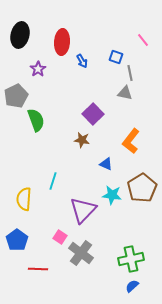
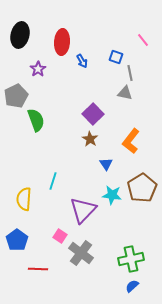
brown star: moved 8 px right, 1 px up; rotated 21 degrees clockwise
blue triangle: rotated 32 degrees clockwise
pink square: moved 1 px up
